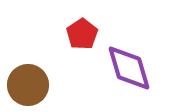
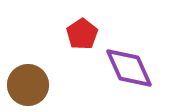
purple diamond: rotated 8 degrees counterclockwise
